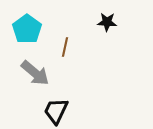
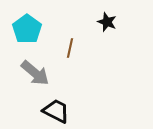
black star: rotated 18 degrees clockwise
brown line: moved 5 px right, 1 px down
black trapezoid: rotated 92 degrees clockwise
